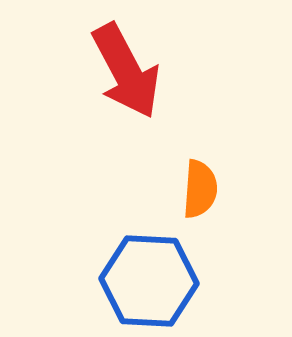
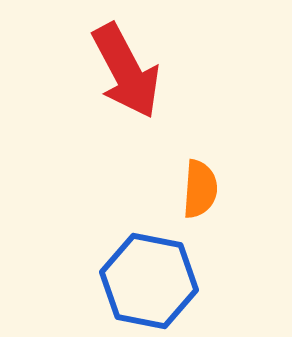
blue hexagon: rotated 8 degrees clockwise
